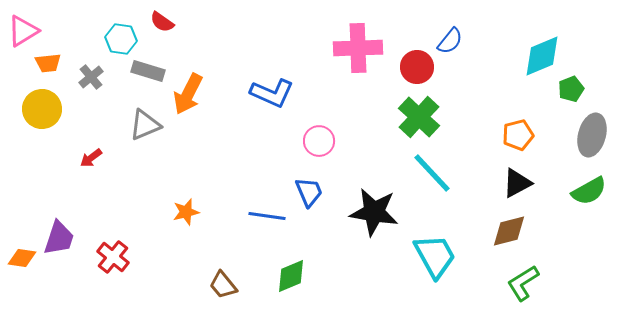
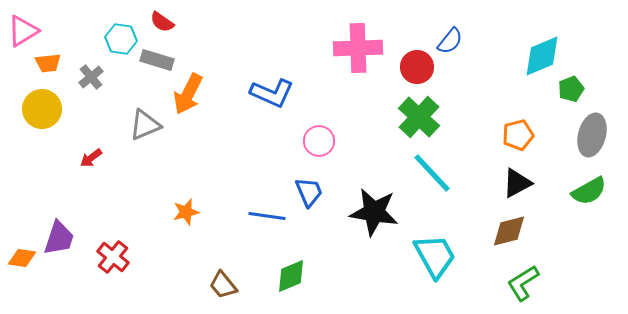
gray rectangle: moved 9 px right, 11 px up
